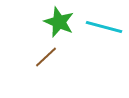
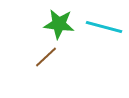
green star: moved 2 px down; rotated 16 degrees counterclockwise
